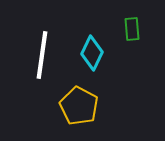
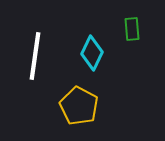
white line: moved 7 px left, 1 px down
